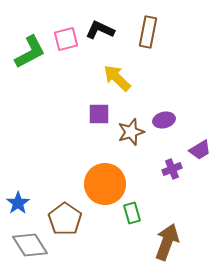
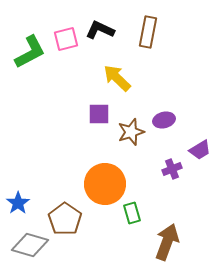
gray diamond: rotated 42 degrees counterclockwise
